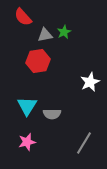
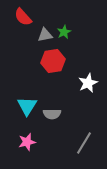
red hexagon: moved 15 px right
white star: moved 2 px left, 1 px down
